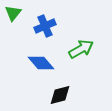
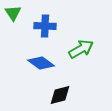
green triangle: rotated 12 degrees counterclockwise
blue cross: rotated 25 degrees clockwise
blue diamond: rotated 12 degrees counterclockwise
